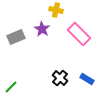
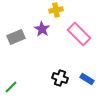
yellow cross: rotated 24 degrees counterclockwise
black cross: rotated 21 degrees counterclockwise
